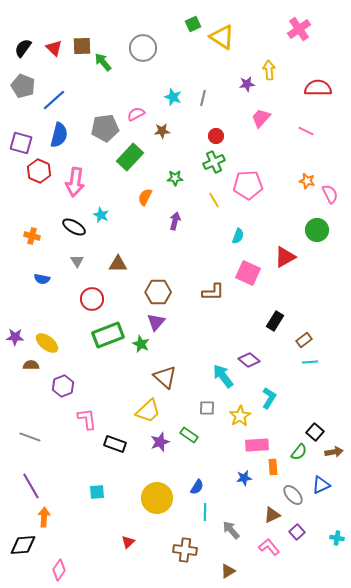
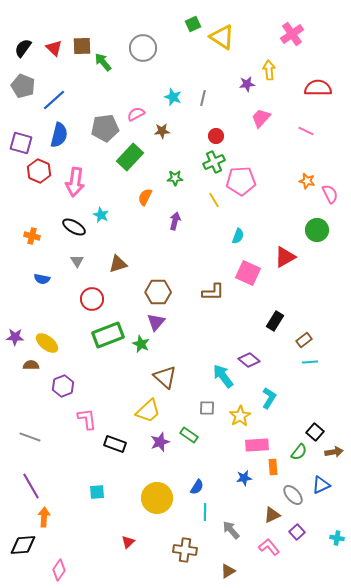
pink cross at (299, 29): moved 7 px left, 5 px down
pink pentagon at (248, 185): moved 7 px left, 4 px up
brown triangle at (118, 264): rotated 18 degrees counterclockwise
